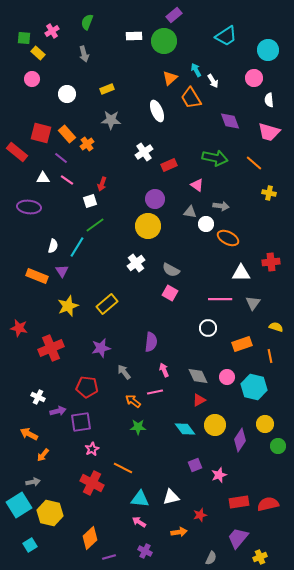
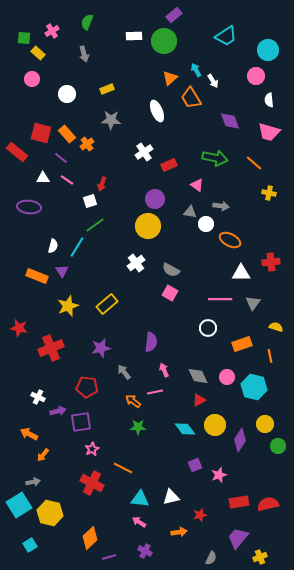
pink circle at (254, 78): moved 2 px right, 2 px up
orange ellipse at (228, 238): moved 2 px right, 2 px down
